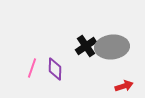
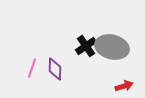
gray ellipse: rotated 20 degrees clockwise
